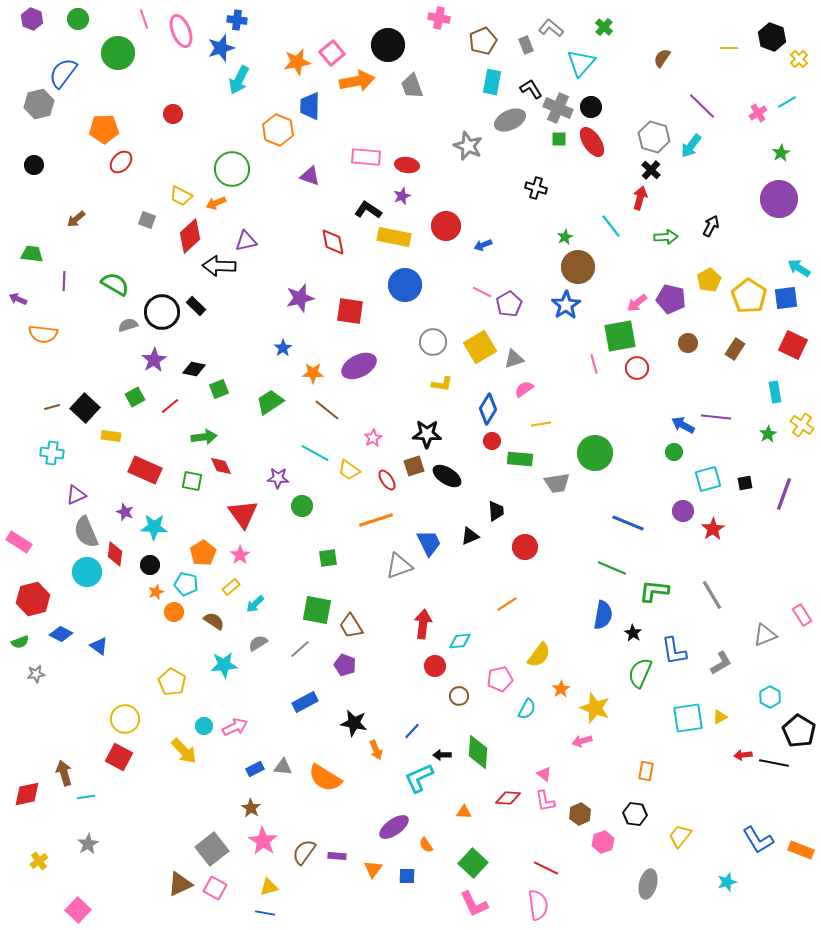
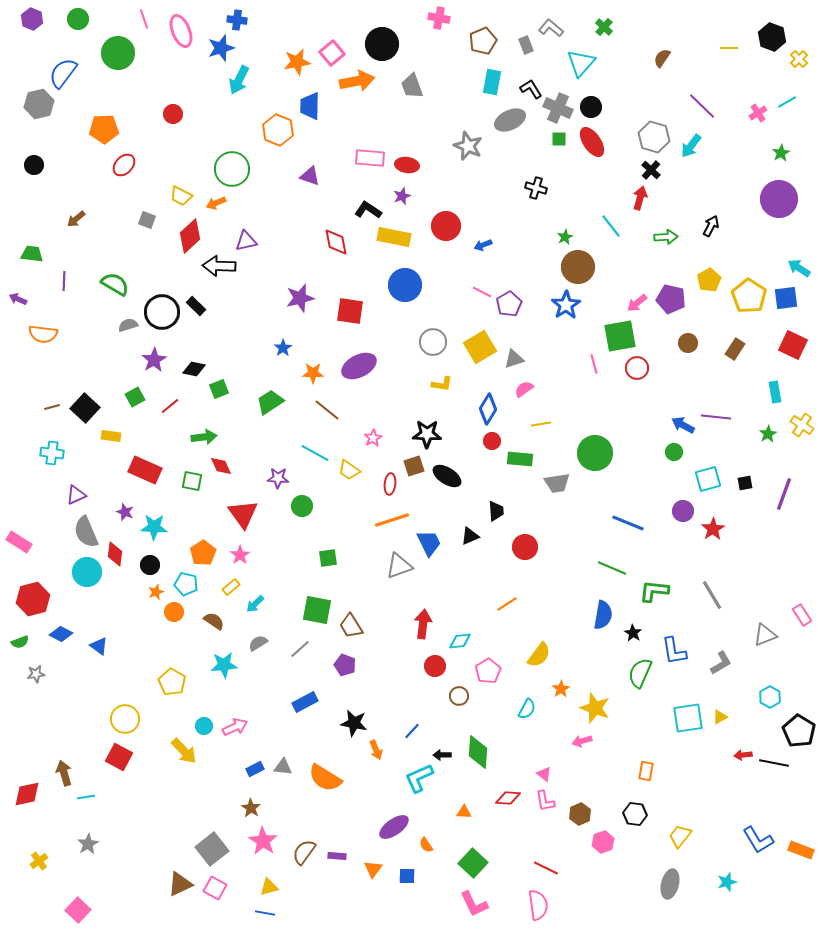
black circle at (388, 45): moved 6 px left, 1 px up
pink rectangle at (366, 157): moved 4 px right, 1 px down
red ellipse at (121, 162): moved 3 px right, 3 px down
red diamond at (333, 242): moved 3 px right
red ellipse at (387, 480): moved 3 px right, 4 px down; rotated 40 degrees clockwise
orange line at (376, 520): moved 16 px right
pink pentagon at (500, 679): moved 12 px left, 8 px up; rotated 20 degrees counterclockwise
gray ellipse at (648, 884): moved 22 px right
